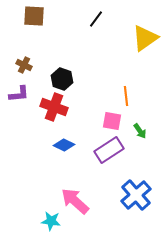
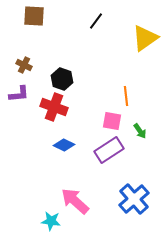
black line: moved 2 px down
blue cross: moved 2 px left, 4 px down
